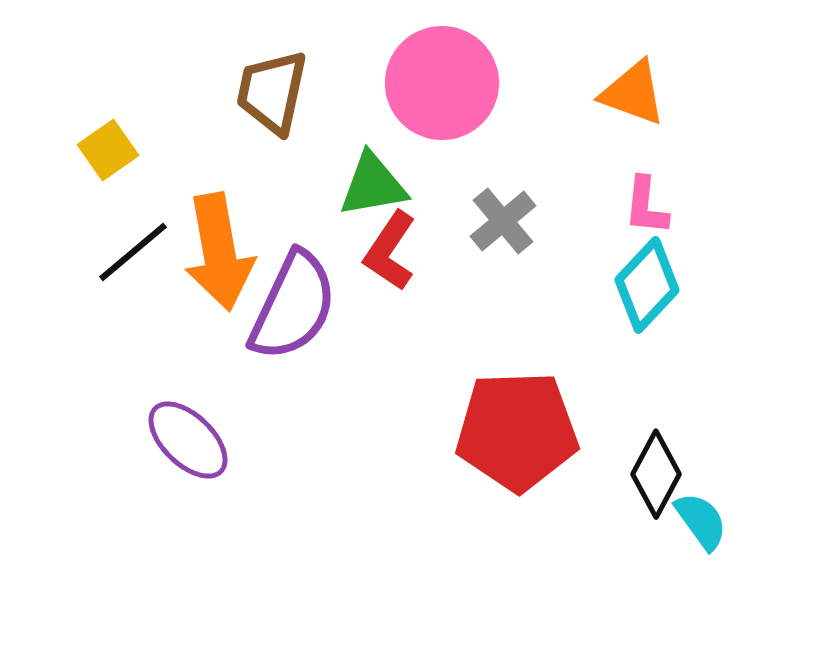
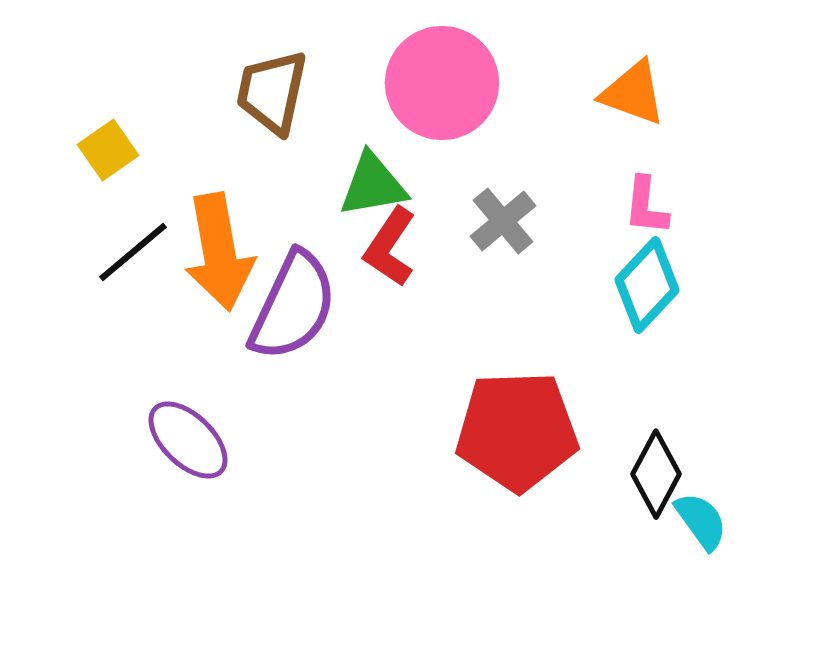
red L-shape: moved 4 px up
